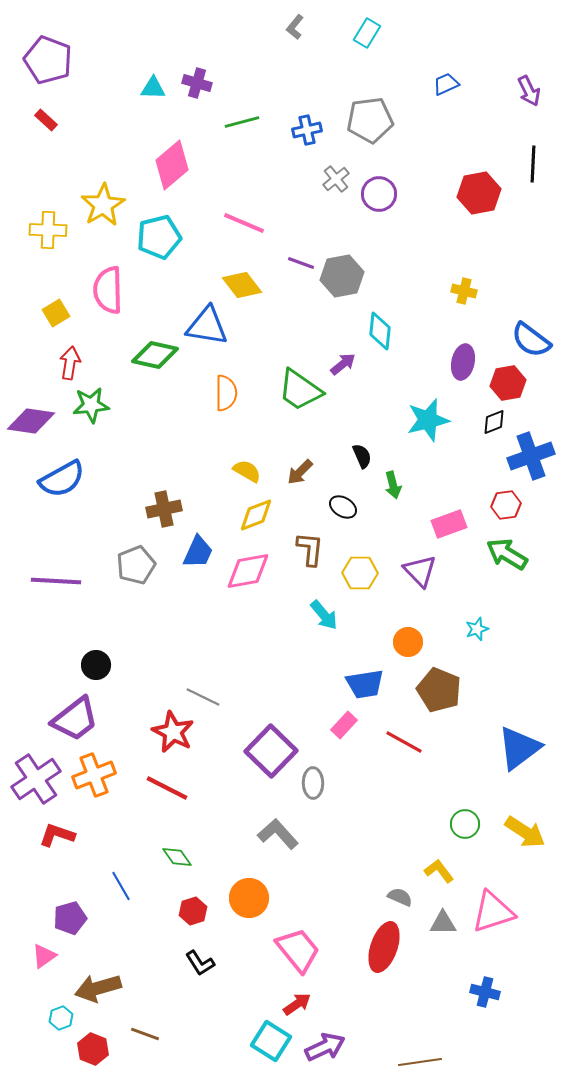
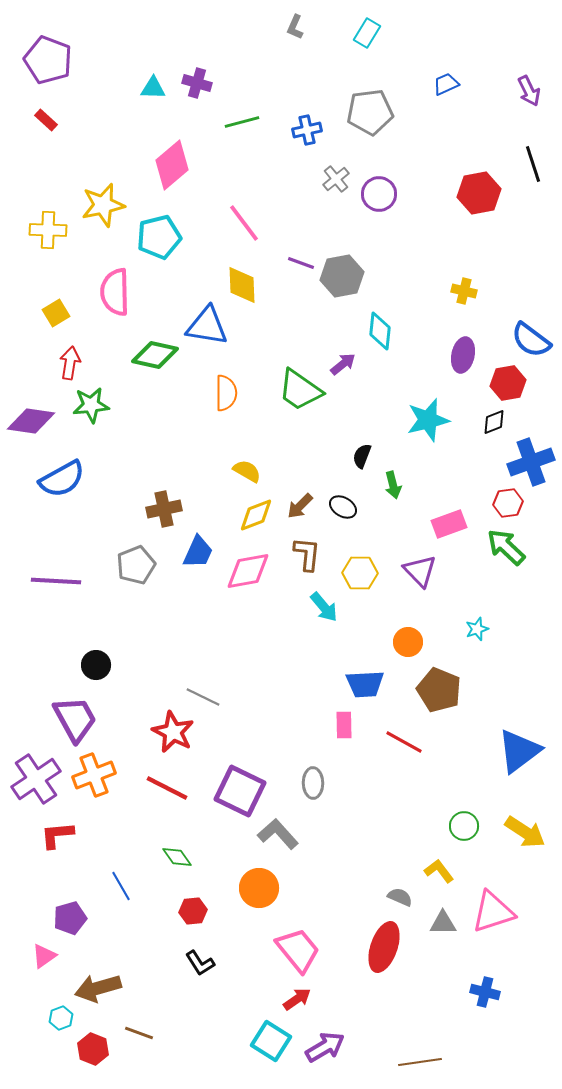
gray L-shape at (295, 27): rotated 15 degrees counterclockwise
gray pentagon at (370, 120): moved 8 px up
black line at (533, 164): rotated 21 degrees counterclockwise
yellow star at (103, 205): rotated 18 degrees clockwise
pink line at (244, 223): rotated 30 degrees clockwise
yellow diamond at (242, 285): rotated 36 degrees clockwise
pink semicircle at (108, 290): moved 7 px right, 2 px down
purple ellipse at (463, 362): moved 7 px up
black semicircle at (362, 456): rotated 135 degrees counterclockwise
blue cross at (531, 456): moved 6 px down
brown arrow at (300, 472): moved 34 px down
red hexagon at (506, 505): moved 2 px right, 2 px up
brown L-shape at (310, 549): moved 3 px left, 5 px down
green arrow at (507, 554): moved 1 px left, 7 px up; rotated 12 degrees clockwise
cyan arrow at (324, 615): moved 8 px up
blue trapezoid at (365, 684): rotated 6 degrees clockwise
purple trapezoid at (75, 719): rotated 81 degrees counterclockwise
pink rectangle at (344, 725): rotated 44 degrees counterclockwise
blue triangle at (519, 748): moved 3 px down
purple square at (271, 751): moved 31 px left, 40 px down; rotated 18 degrees counterclockwise
green circle at (465, 824): moved 1 px left, 2 px down
red L-shape at (57, 835): rotated 24 degrees counterclockwise
orange circle at (249, 898): moved 10 px right, 10 px up
red hexagon at (193, 911): rotated 12 degrees clockwise
red arrow at (297, 1004): moved 5 px up
brown line at (145, 1034): moved 6 px left, 1 px up
purple arrow at (325, 1047): rotated 6 degrees counterclockwise
